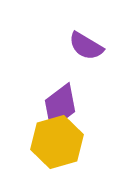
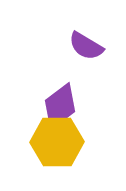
yellow hexagon: rotated 15 degrees clockwise
